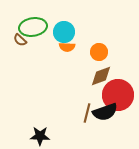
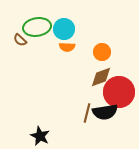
green ellipse: moved 4 px right
cyan circle: moved 3 px up
orange circle: moved 3 px right
brown diamond: moved 1 px down
red circle: moved 1 px right, 3 px up
black semicircle: rotated 10 degrees clockwise
black star: rotated 24 degrees clockwise
